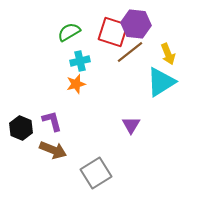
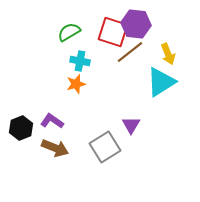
cyan cross: rotated 24 degrees clockwise
purple L-shape: rotated 40 degrees counterclockwise
black hexagon: rotated 15 degrees clockwise
brown arrow: moved 2 px right, 2 px up
gray square: moved 9 px right, 26 px up
